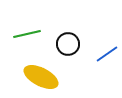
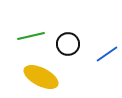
green line: moved 4 px right, 2 px down
